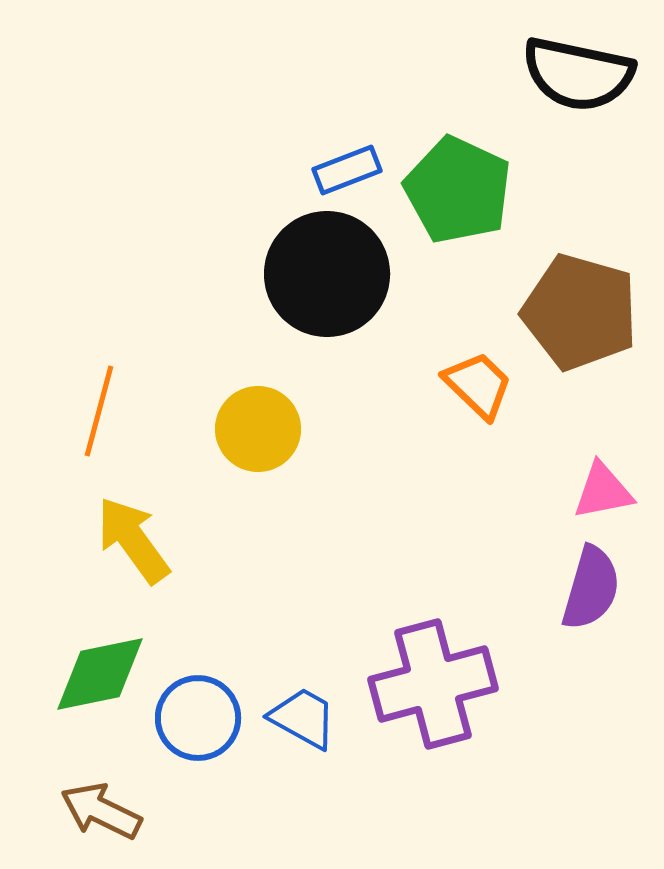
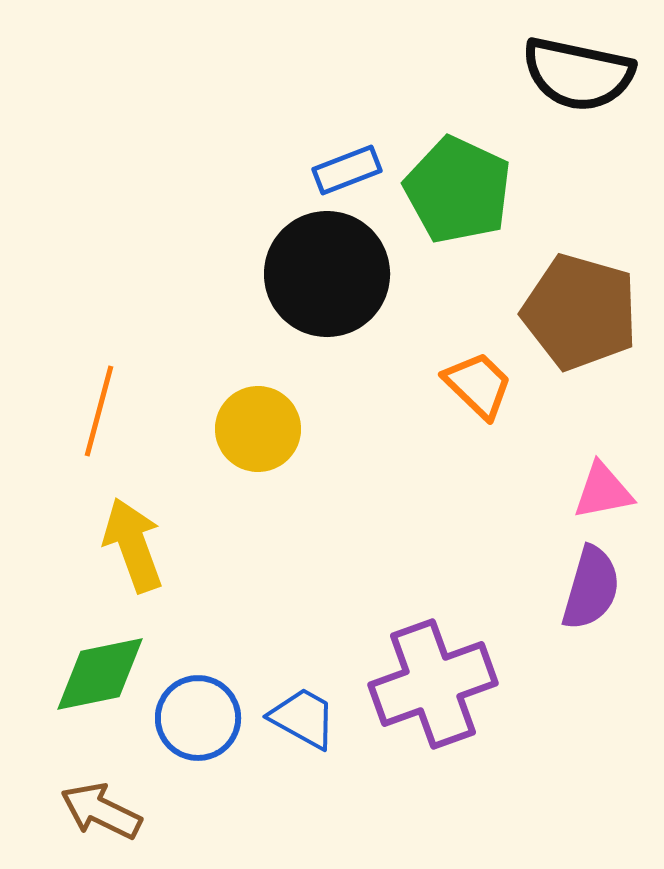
yellow arrow: moved 5 px down; rotated 16 degrees clockwise
purple cross: rotated 5 degrees counterclockwise
